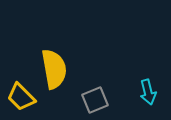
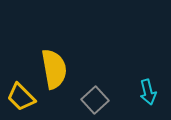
gray square: rotated 20 degrees counterclockwise
